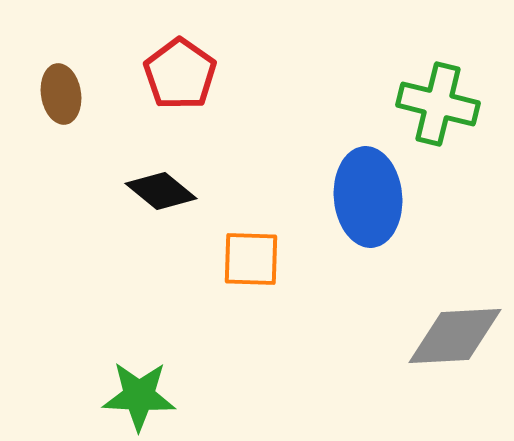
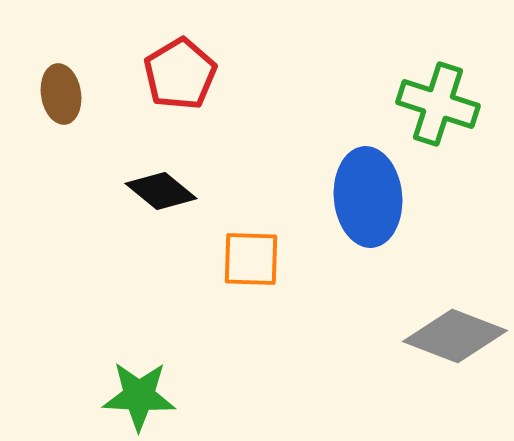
red pentagon: rotated 6 degrees clockwise
green cross: rotated 4 degrees clockwise
gray diamond: rotated 24 degrees clockwise
